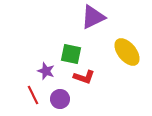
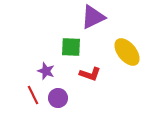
green square: moved 7 px up; rotated 10 degrees counterclockwise
red L-shape: moved 6 px right, 3 px up
purple circle: moved 2 px left, 1 px up
